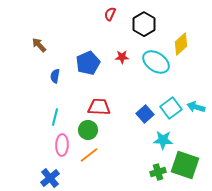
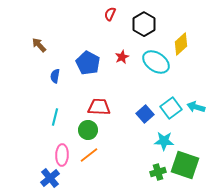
red star: rotated 24 degrees counterclockwise
blue pentagon: rotated 20 degrees counterclockwise
cyan star: moved 1 px right, 1 px down
pink ellipse: moved 10 px down
